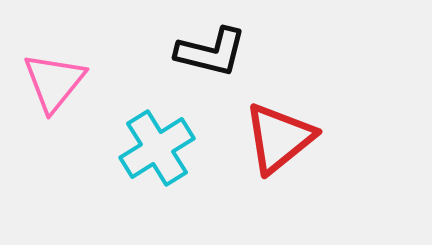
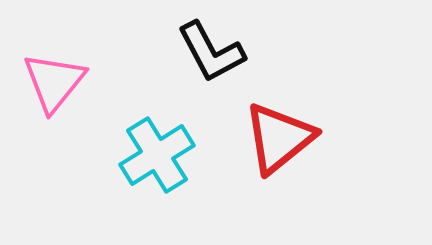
black L-shape: rotated 48 degrees clockwise
cyan cross: moved 7 px down
